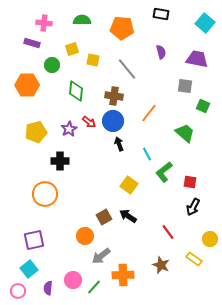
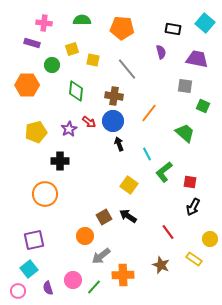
black rectangle at (161, 14): moved 12 px right, 15 px down
purple semicircle at (48, 288): rotated 24 degrees counterclockwise
